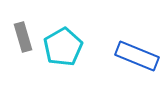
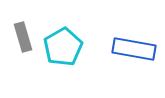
blue rectangle: moved 3 px left, 7 px up; rotated 12 degrees counterclockwise
